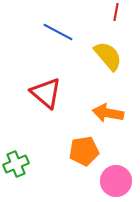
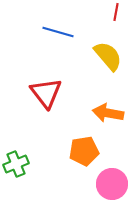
blue line: rotated 12 degrees counterclockwise
red triangle: rotated 12 degrees clockwise
pink circle: moved 4 px left, 3 px down
